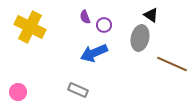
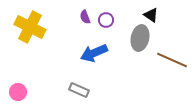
purple circle: moved 2 px right, 5 px up
brown line: moved 4 px up
gray rectangle: moved 1 px right
